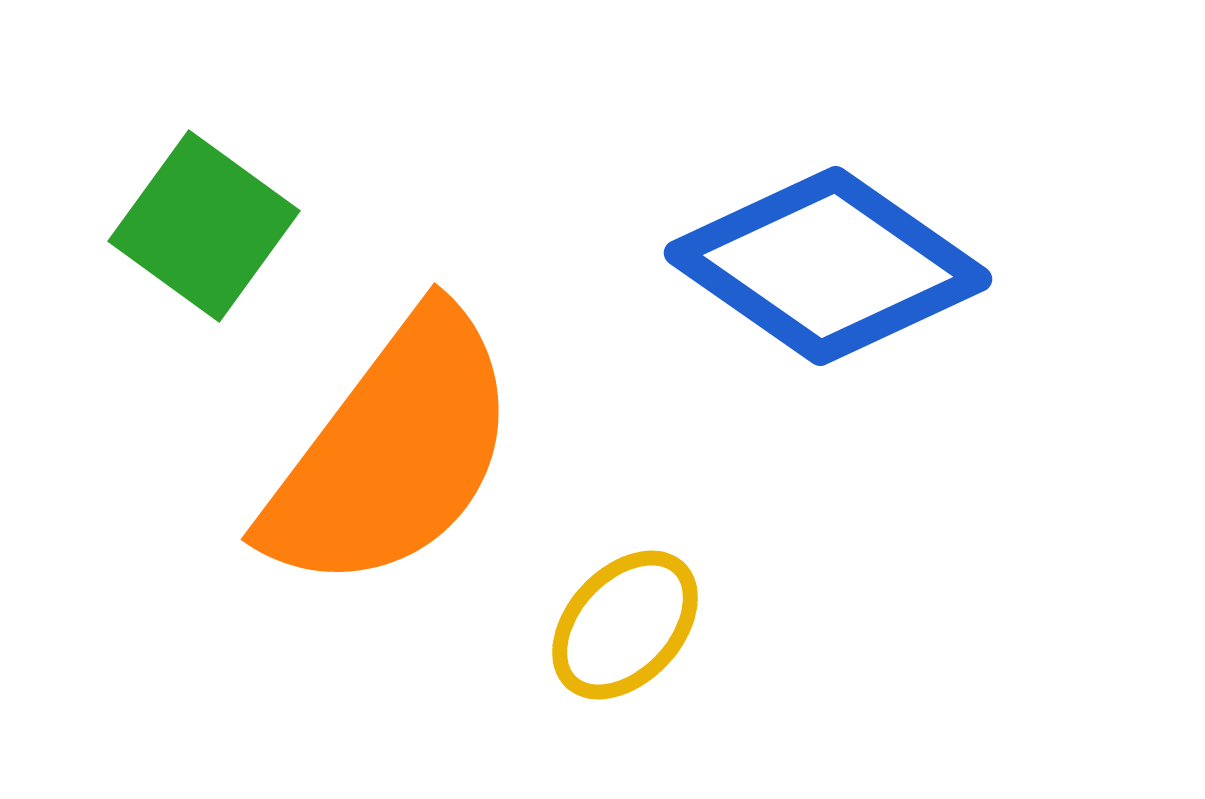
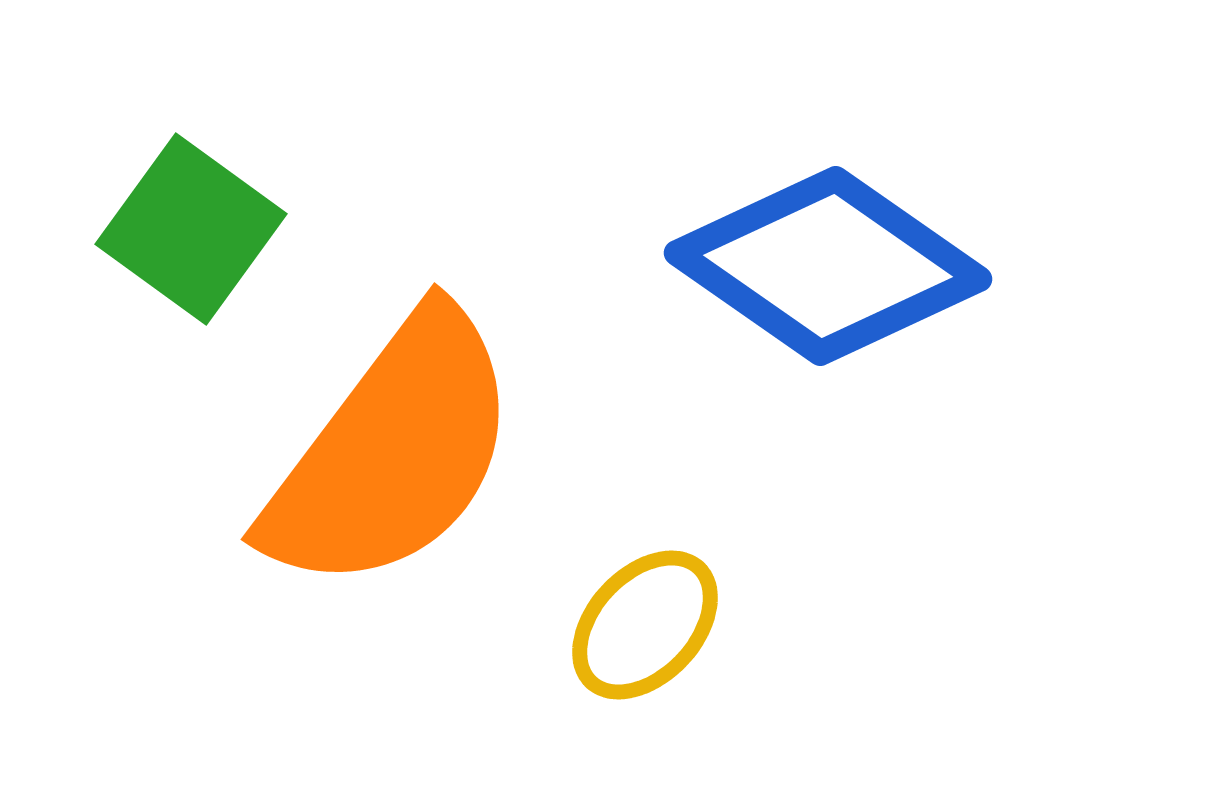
green square: moved 13 px left, 3 px down
yellow ellipse: moved 20 px right
